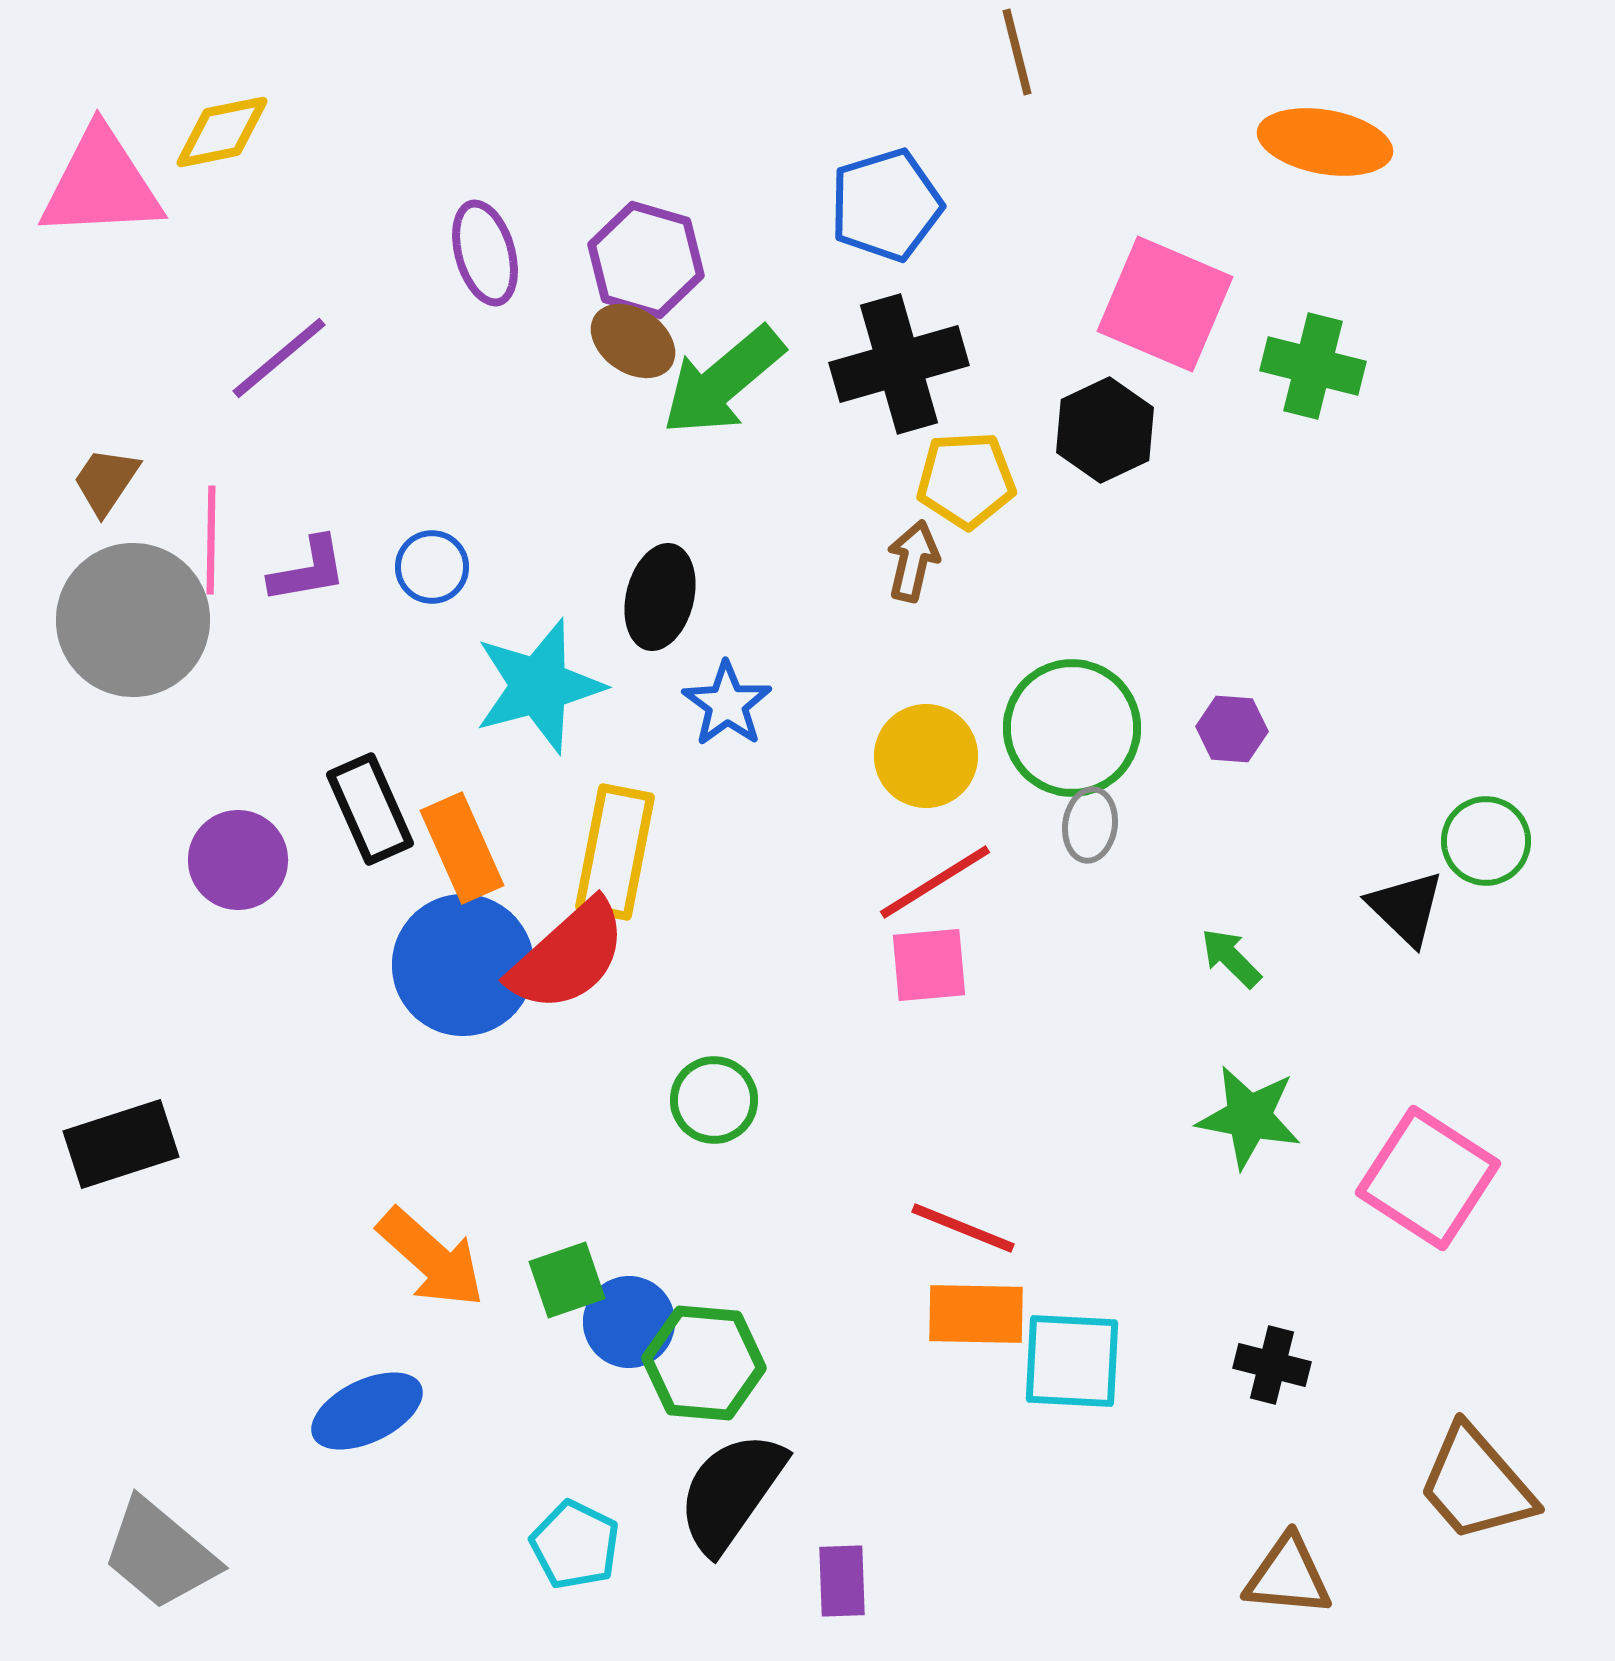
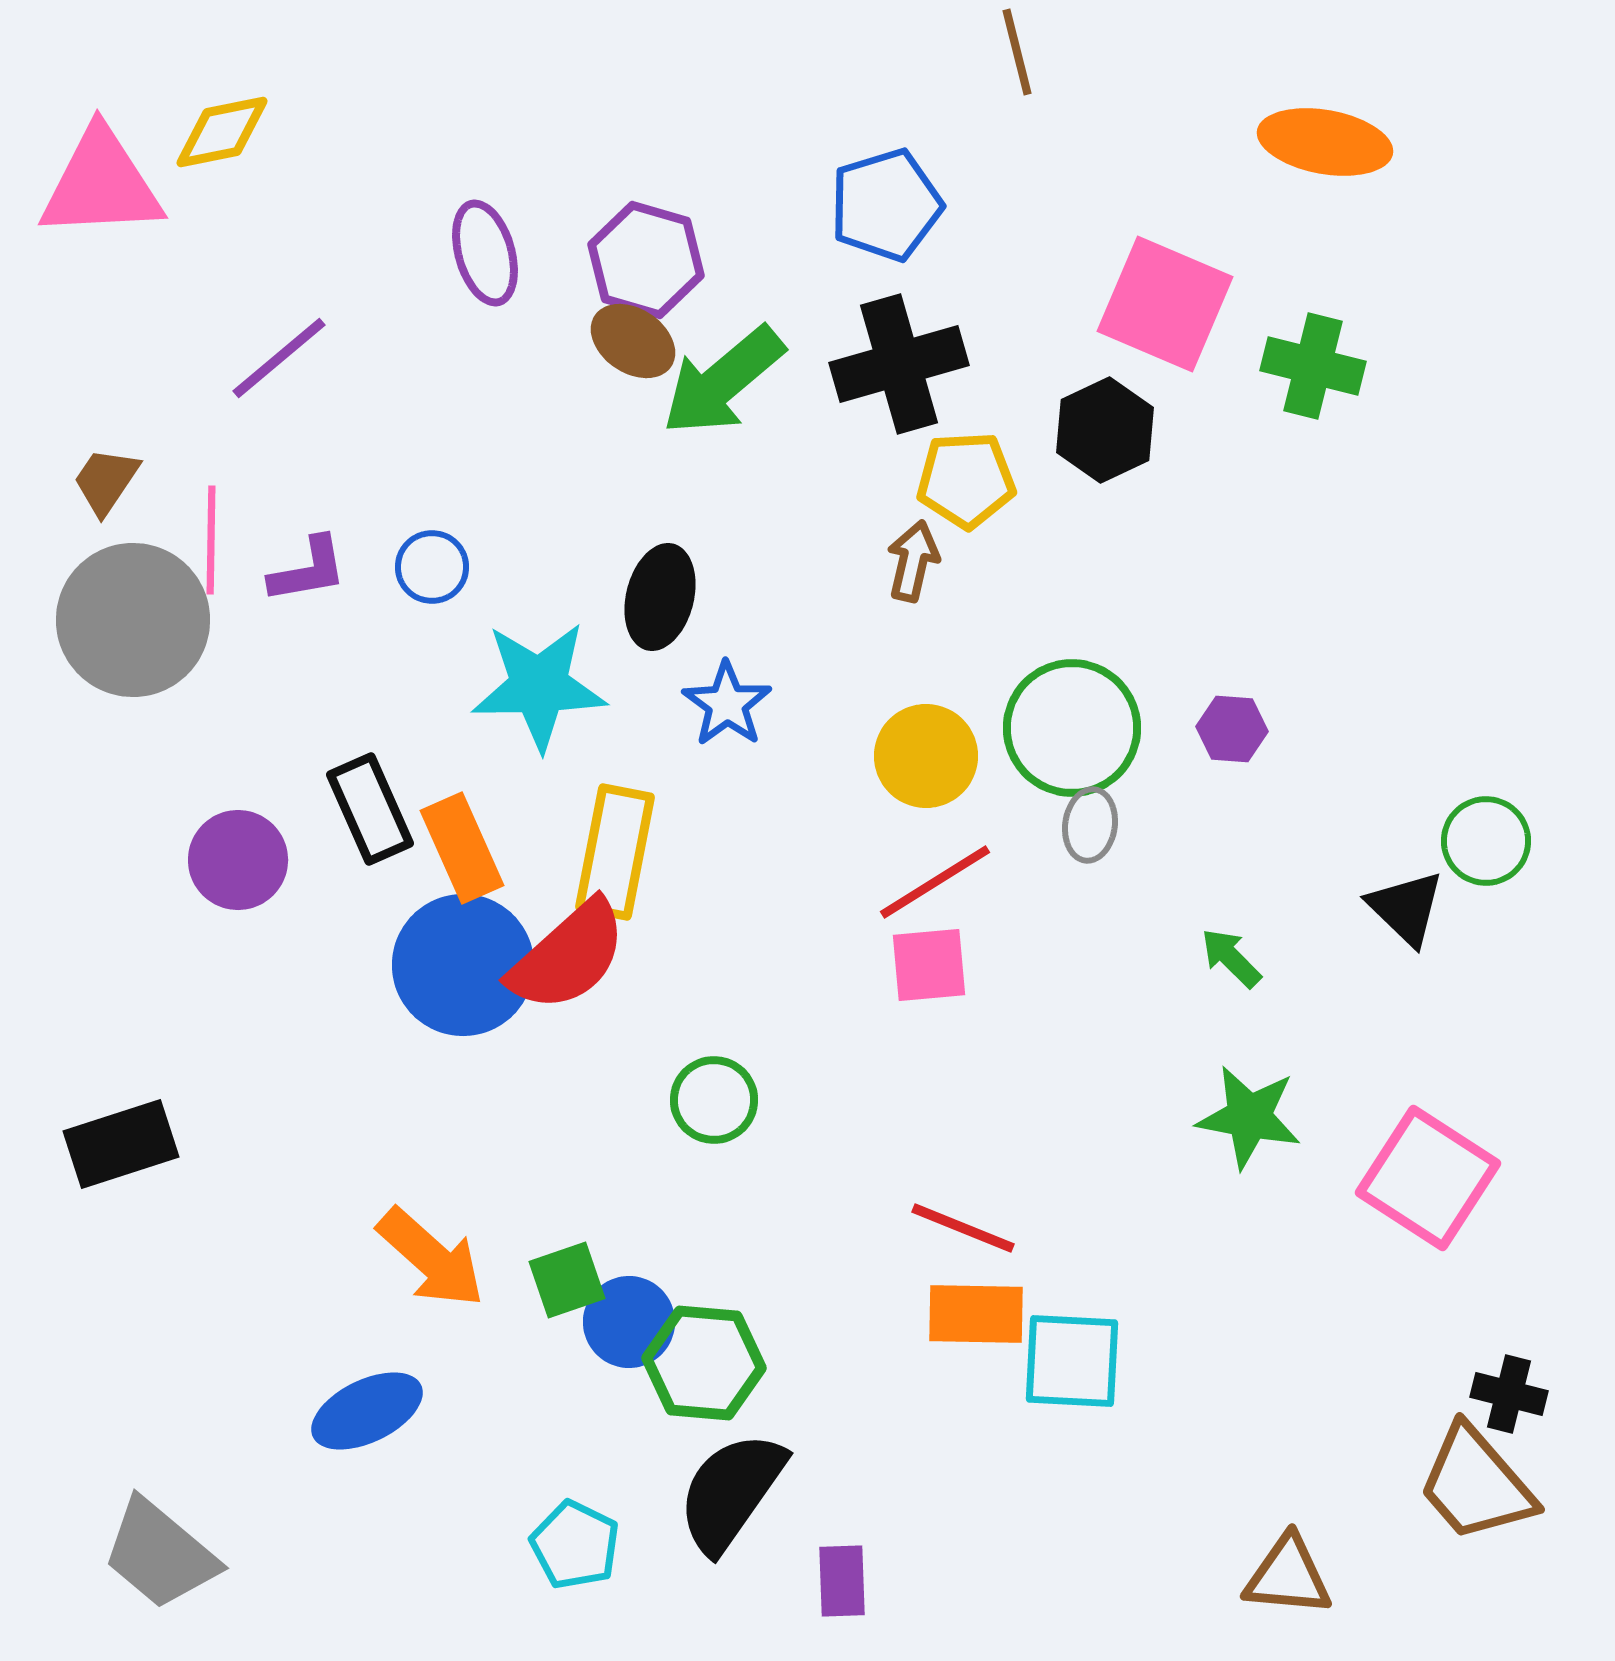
cyan star at (539, 686): rotated 14 degrees clockwise
black cross at (1272, 1365): moved 237 px right, 29 px down
